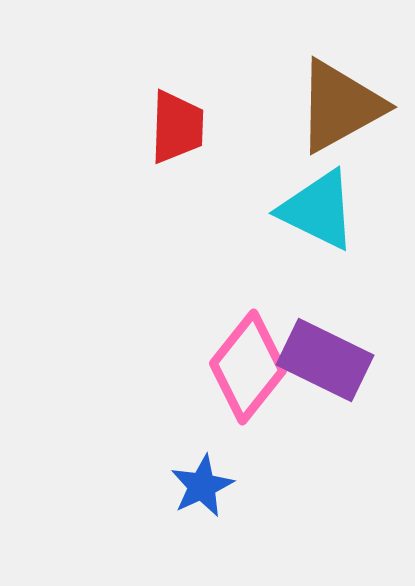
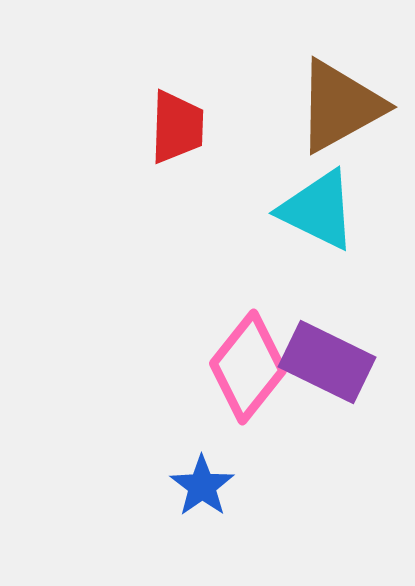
purple rectangle: moved 2 px right, 2 px down
blue star: rotated 10 degrees counterclockwise
